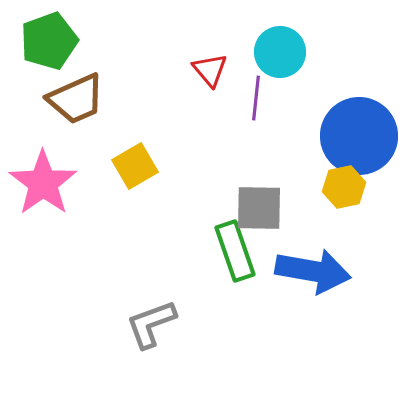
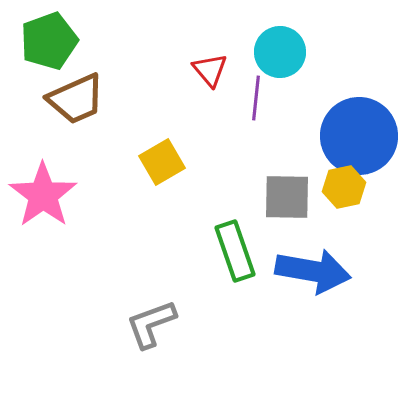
yellow square: moved 27 px right, 4 px up
pink star: moved 12 px down
gray square: moved 28 px right, 11 px up
